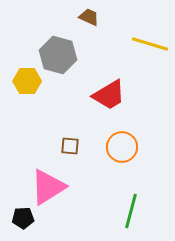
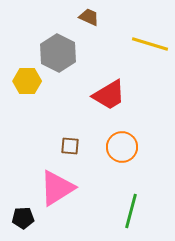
gray hexagon: moved 2 px up; rotated 12 degrees clockwise
pink triangle: moved 9 px right, 1 px down
